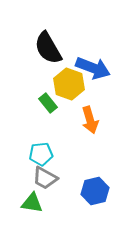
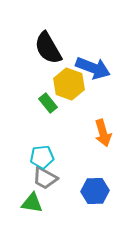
orange arrow: moved 13 px right, 13 px down
cyan pentagon: moved 1 px right, 3 px down
blue hexagon: rotated 12 degrees clockwise
